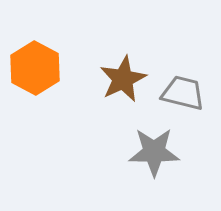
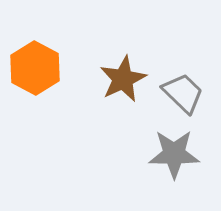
gray trapezoid: rotated 30 degrees clockwise
gray star: moved 20 px right, 2 px down
